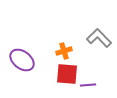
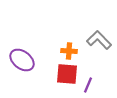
gray L-shape: moved 2 px down
orange cross: moved 5 px right; rotated 21 degrees clockwise
purple line: rotated 63 degrees counterclockwise
